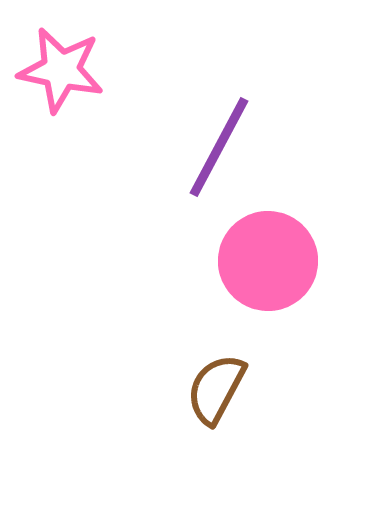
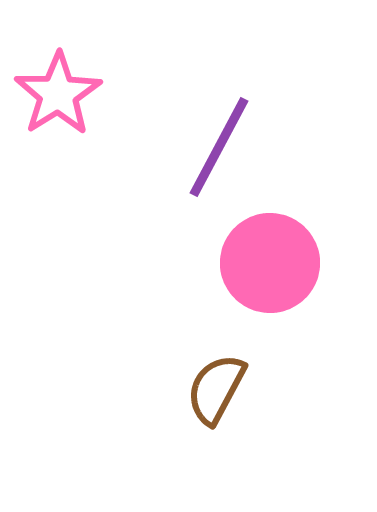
pink star: moved 3 px left, 24 px down; rotated 28 degrees clockwise
pink circle: moved 2 px right, 2 px down
